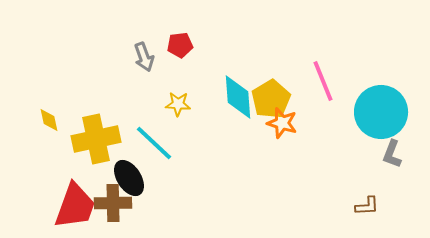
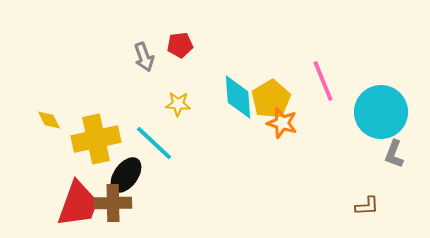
yellow diamond: rotated 15 degrees counterclockwise
gray L-shape: moved 2 px right
black ellipse: moved 3 px left, 3 px up; rotated 69 degrees clockwise
red trapezoid: moved 3 px right, 2 px up
